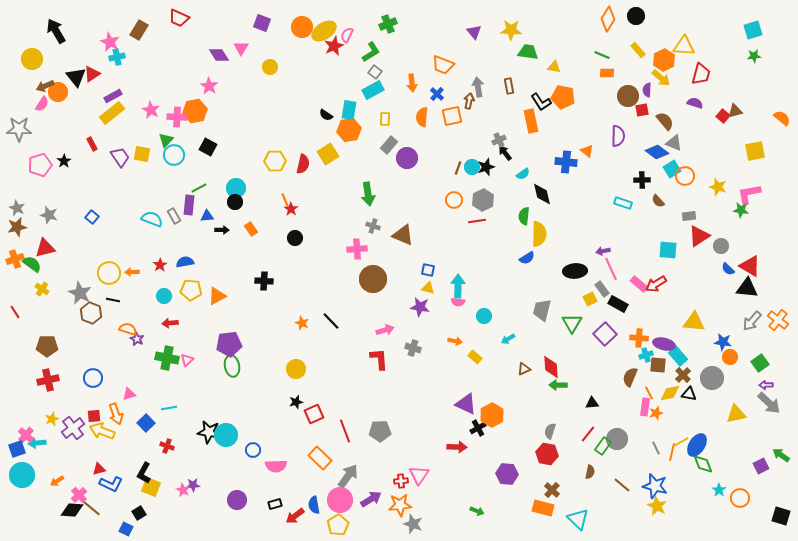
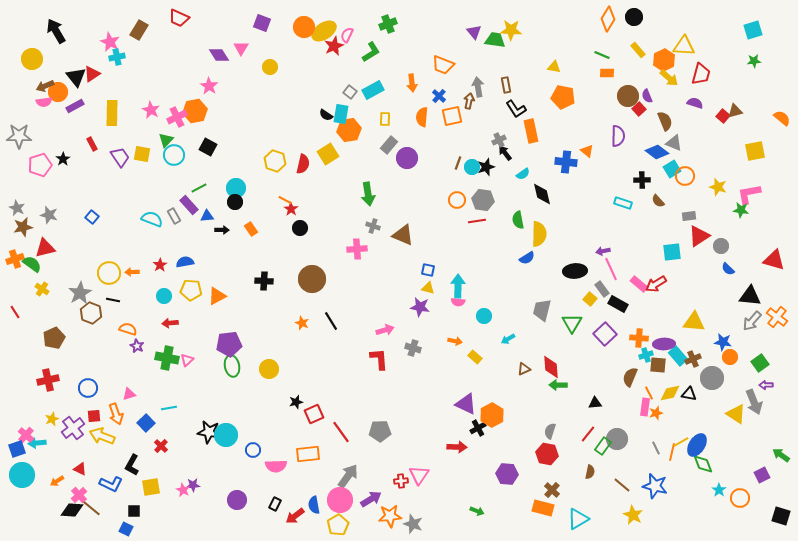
black circle at (636, 16): moved 2 px left, 1 px down
orange circle at (302, 27): moved 2 px right
green trapezoid at (528, 52): moved 33 px left, 12 px up
green star at (754, 56): moved 5 px down
gray square at (375, 72): moved 25 px left, 20 px down
yellow arrow at (661, 78): moved 8 px right
brown rectangle at (509, 86): moved 3 px left, 1 px up
purple semicircle at (647, 90): moved 6 px down; rotated 24 degrees counterclockwise
blue cross at (437, 94): moved 2 px right, 2 px down
purple rectangle at (113, 96): moved 38 px left, 10 px down
black L-shape at (541, 102): moved 25 px left, 7 px down
pink semicircle at (42, 104): moved 2 px right, 2 px up; rotated 49 degrees clockwise
cyan rectangle at (349, 110): moved 8 px left, 4 px down
red square at (642, 110): moved 3 px left, 1 px up; rotated 32 degrees counterclockwise
yellow rectangle at (112, 113): rotated 50 degrees counterclockwise
pink cross at (177, 117): rotated 30 degrees counterclockwise
orange rectangle at (531, 121): moved 10 px down
brown semicircle at (665, 121): rotated 18 degrees clockwise
gray star at (19, 129): moved 7 px down
black star at (64, 161): moved 1 px left, 2 px up
yellow hexagon at (275, 161): rotated 20 degrees clockwise
brown line at (458, 168): moved 5 px up
orange line at (285, 200): rotated 40 degrees counterclockwise
orange circle at (454, 200): moved 3 px right
gray hexagon at (483, 200): rotated 25 degrees counterclockwise
purple rectangle at (189, 205): rotated 48 degrees counterclockwise
green semicircle at (524, 216): moved 6 px left, 4 px down; rotated 18 degrees counterclockwise
brown star at (17, 227): moved 6 px right
black circle at (295, 238): moved 5 px right, 10 px up
cyan square at (668, 250): moved 4 px right, 2 px down; rotated 12 degrees counterclockwise
red triangle at (750, 266): moved 24 px right, 6 px up; rotated 15 degrees counterclockwise
brown circle at (373, 279): moved 61 px left
black triangle at (747, 288): moved 3 px right, 8 px down
gray star at (80, 293): rotated 15 degrees clockwise
yellow square at (590, 299): rotated 24 degrees counterclockwise
orange cross at (778, 320): moved 1 px left, 3 px up
black line at (331, 321): rotated 12 degrees clockwise
purple star at (137, 339): moved 7 px down
purple ellipse at (664, 344): rotated 15 degrees counterclockwise
brown pentagon at (47, 346): moved 7 px right, 8 px up; rotated 25 degrees counterclockwise
yellow circle at (296, 369): moved 27 px left
brown cross at (683, 375): moved 10 px right, 16 px up; rotated 21 degrees clockwise
blue circle at (93, 378): moved 5 px left, 10 px down
black triangle at (592, 403): moved 3 px right
gray arrow at (769, 403): moved 15 px left, 1 px up; rotated 25 degrees clockwise
yellow triangle at (736, 414): rotated 45 degrees clockwise
yellow arrow at (102, 431): moved 5 px down
red line at (345, 431): moved 4 px left, 1 px down; rotated 15 degrees counterclockwise
red cross at (167, 446): moved 6 px left; rotated 24 degrees clockwise
orange rectangle at (320, 458): moved 12 px left, 4 px up; rotated 50 degrees counterclockwise
purple square at (761, 466): moved 1 px right, 9 px down
red triangle at (99, 469): moved 19 px left; rotated 40 degrees clockwise
black L-shape at (144, 473): moved 12 px left, 8 px up
yellow square at (151, 487): rotated 30 degrees counterclockwise
black rectangle at (275, 504): rotated 48 degrees counterclockwise
orange star at (400, 505): moved 10 px left, 11 px down
yellow star at (657, 506): moved 24 px left, 9 px down
black square at (139, 513): moved 5 px left, 2 px up; rotated 32 degrees clockwise
cyan triangle at (578, 519): rotated 45 degrees clockwise
